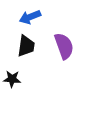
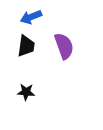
blue arrow: moved 1 px right
black star: moved 14 px right, 13 px down
